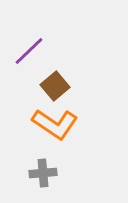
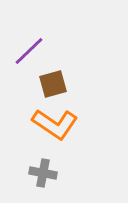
brown square: moved 2 px left, 2 px up; rotated 24 degrees clockwise
gray cross: rotated 16 degrees clockwise
